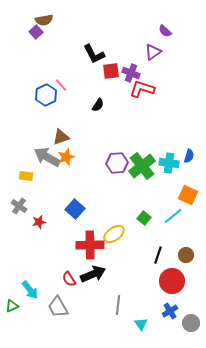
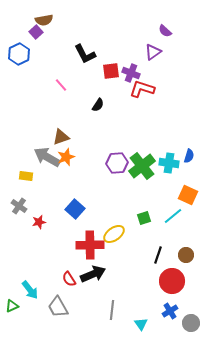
black L-shape: moved 9 px left
blue hexagon: moved 27 px left, 41 px up
green square: rotated 32 degrees clockwise
gray line: moved 6 px left, 5 px down
